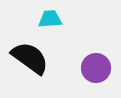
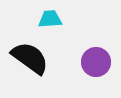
purple circle: moved 6 px up
